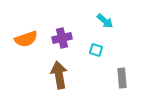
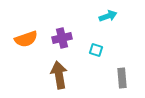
cyan arrow: moved 3 px right, 5 px up; rotated 60 degrees counterclockwise
